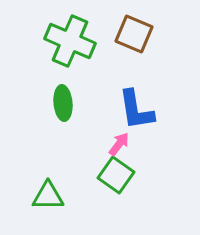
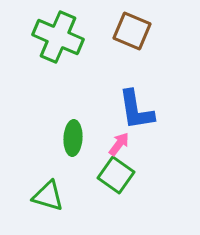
brown square: moved 2 px left, 3 px up
green cross: moved 12 px left, 4 px up
green ellipse: moved 10 px right, 35 px down; rotated 8 degrees clockwise
green triangle: rotated 16 degrees clockwise
